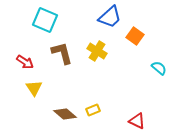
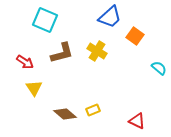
brown L-shape: rotated 90 degrees clockwise
